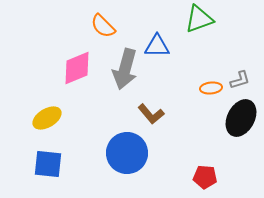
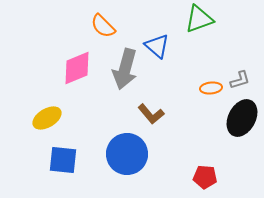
blue triangle: rotated 40 degrees clockwise
black ellipse: moved 1 px right
blue circle: moved 1 px down
blue square: moved 15 px right, 4 px up
